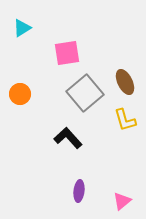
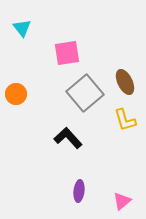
cyan triangle: rotated 36 degrees counterclockwise
orange circle: moved 4 px left
